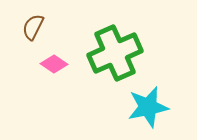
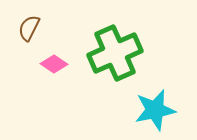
brown semicircle: moved 4 px left, 1 px down
cyan star: moved 7 px right, 3 px down
